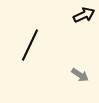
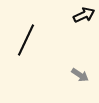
black line: moved 4 px left, 5 px up
